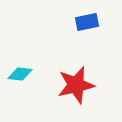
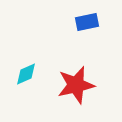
cyan diamond: moved 6 px right; rotated 30 degrees counterclockwise
